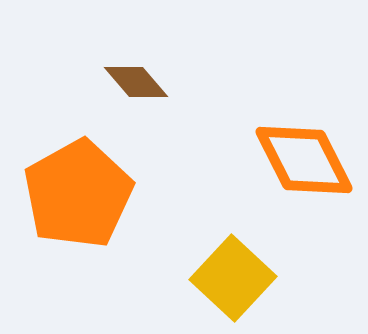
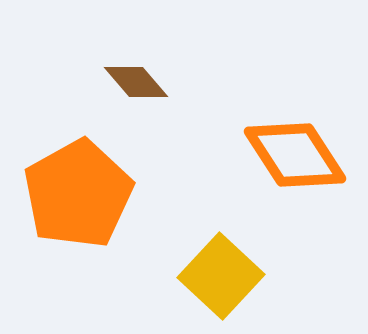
orange diamond: moved 9 px left, 5 px up; rotated 6 degrees counterclockwise
yellow square: moved 12 px left, 2 px up
